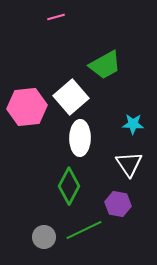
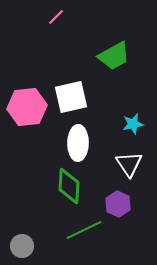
pink line: rotated 30 degrees counterclockwise
green trapezoid: moved 9 px right, 9 px up
white square: rotated 28 degrees clockwise
cyan star: rotated 15 degrees counterclockwise
white ellipse: moved 2 px left, 5 px down
green diamond: rotated 24 degrees counterclockwise
purple hexagon: rotated 15 degrees clockwise
gray circle: moved 22 px left, 9 px down
